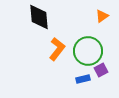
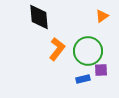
purple square: rotated 24 degrees clockwise
